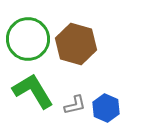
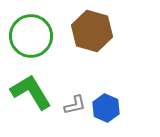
green circle: moved 3 px right, 3 px up
brown hexagon: moved 16 px right, 13 px up
green L-shape: moved 2 px left, 1 px down
